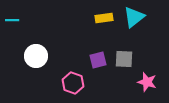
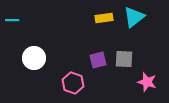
white circle: moved 2 px left, 2 px down
